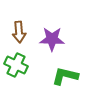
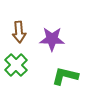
green cross: rotated 20 degrees clockwise
